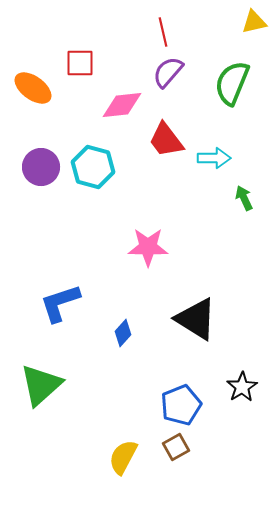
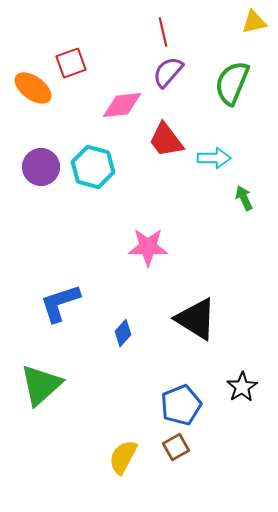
red square: moved 9 px left; rotated 20 degrees counterclockwise
